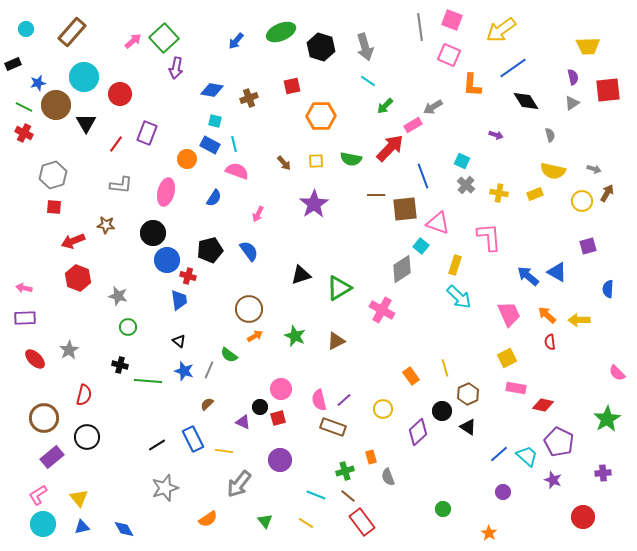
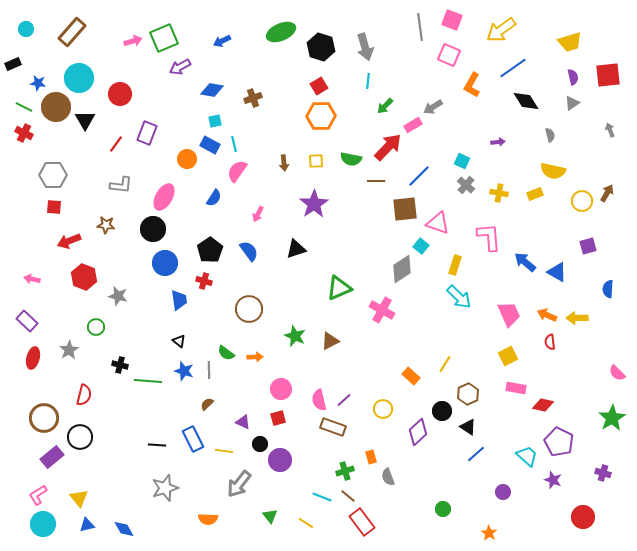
green square at (164, 38): rotated 20 degrees clockwise
pink arrow at (133, 41): rotated 24 degrees clockwise
blue arrow at (236, 41): moved 14 px left; rotated 24 degrees clockwise
yellow trapezoid at (588, 46): moved 18 px left, 4 px up; rotated 15 degrees counterclockwise
purple arrow at (176, 68): moved 4 px right, 1 px up; rotated 50 degrees clockwise
cyan circle at (84, 77): moved 5 px left, 1 px down
cyan line at (368, 81): rotated 63 degrees clockwise
blue star at (38, 83): rotated 21 degrees clockwise
orange L-shape at (472, 85): rotated 25 degrees clockwise
red square at (292, 86): moved 27 px right; rotated 18 degrees counterclockwise
red square at (608, 90): moved 15 px up
brown cross at (249, 98): moved 4 px right
brown circle at (56, 105): moved 2 px down
cyan square at (215, 121): rotated 24 degrees counterclockwise
black triangle at (86, 123): moved 1 px left, 3 px up
purple arrow at (496, 135): moved 2 px right, 7 px down; rotated 24 degrees counterclockwise
red arrow at (390, 148): moved 2 px left, 1 px up
brown arrow at (284, 163): rotated 35 degrees clockwise
gray arrow at (594, 169): moved 16 px right, 39 px up; rotated 128 degrees counterclockwise
pink semicircle at (237, 171): rotated 75 degrees counterclockwise
gray hexagon at (53, 175): rotated 16 degrees clockwise
blue line at (423, 176): moved 4 px left; rotated 65 degrees clockwise
pink ellipse at (166, 192): moved 2 px left, 5 px down; rotated 16 degrees clockwise
brown line at (376, 195): moved 14 px up
black circle at (153, 233): moved 4 px up
red arrow at (73, 241): moved 4 px left
black pentagon at (210, 250): rotated 20 degrees counterclockwise
blue circle at (167, 260): moved 2 px left, 3 px down
black triangle at (301, 275): moved 5 px left, 26 px up
red cross at (188, 276): moved 16 px right, 5 px down
blue arrow at (528, 276): moved 3 px left, 14 px up
red hexagon at (78, 278): moved 6 px right, 1 px up
pink arrow at (24, 288): moved 8 px right, 9 px up
green triangle at (339, 288): rotated 8 degrees clockwise
orange arrow at (547, 315): rotated 18 degrees counterclockwise
purple rectangle at (25, 318): moved 2 px right, 3 px down; rotated 45 degrees clockwise
yellow arrow at (579, 320): moved 2 px left, 2 px up
green circle at (128, 327): moved 32 px left
orange arrow at (255, 336): moved 21 px down; rotated 28 degrees clockwise
brown triangle at (336, 341): moved 6 px left
green semicircle at (229, 355): moved 3 px left, 2 px up
yellow square at (507, 358): moved 1 px right, 2 px up
red ellipse at (35, 359): moved 2 px left, 1 px up; rotated 60 degrees clockwise
yellow line at (445, 368): moved 4 px up; rotated 48 degrees clockwise
gray line at (209, 370): rotated 24 degrees counterclockwise
orange rectangle at (411, 376): rotated 12 degrees counterclockwise
black circle at (260, 407): moved 37 px down
green star at (607, 419): moved 5 px right, 1 px up
black circle at (87, 437): moved 7 px left
black line at (157, 445): rotated 36 degrees clockwise
blue line at (499, 454): moved 23 px left
purple cross at (603, 473): rotated 21 degrees clockwise
cyan line at (316, 495): moved 6 px right, 2 px down
orange semicircle at (208, 519): rotated 36 degrees clockwise
green triangle at (265, 521): moved 5 px right, 5 px up
blue triangle at (82, 527): moved 5 px right, 2 px up
